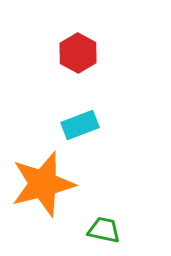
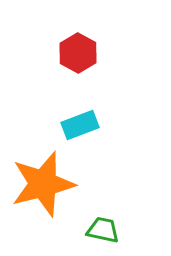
green trapezoid: moved 1 px left
